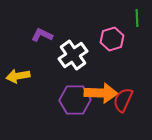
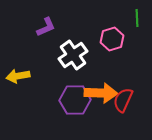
purple L-shape: moved 4 px right, 8 px up; rotated 130 degrees clockwise
